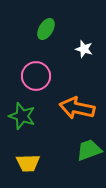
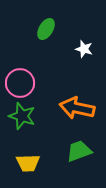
pink circle: moved 16 px left, 7 px down
green trapezoid: moved 10 px left, 1 px down
